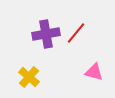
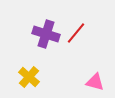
purple cross: rotated 28 degrees clockwise
pink triangle: moved 1 px right, 10 px down
